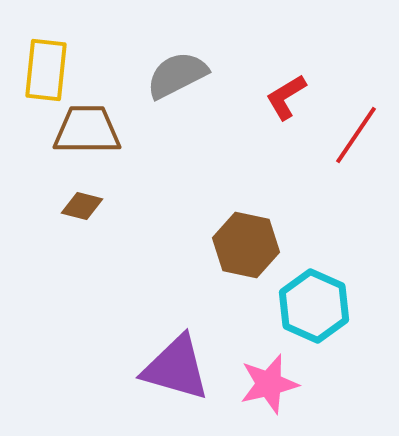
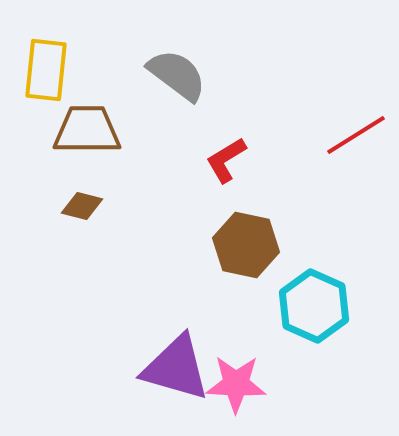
gray semicircle: rotated 64 degrees clockwise
red L-shape: moved 60 px left, 63 px down
red line: rotated 24 degrees clockwise
pink star: moved 33 px left; rotated 16 degrees clockwise
